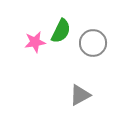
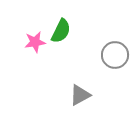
gray circle: moved 22 px right, 12 px down
